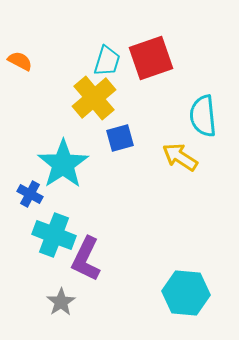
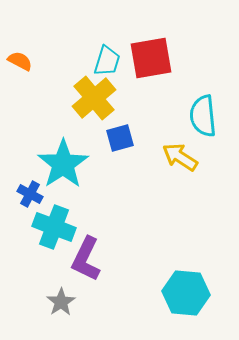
red square: rotated 9 degrees clockwise
cyan cross: moved 8 px up
